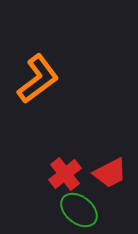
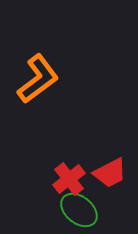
red cross: moved 4 px right, 5 px down
